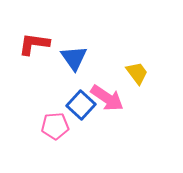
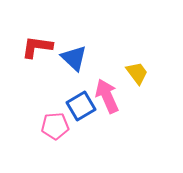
red L-shape: moved 3 px right, 3 px down
blue triangle: rotated 12 degrees counterclockwise
pink arrow: moved 2 px up; rotated 148 degrees counterclockwise
blue square: moved 1 px down; rotated 16 degrees clockwise
